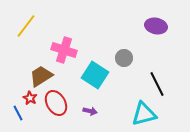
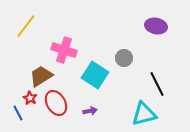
purple arrow: rotated 24 degrees counterclockwise
